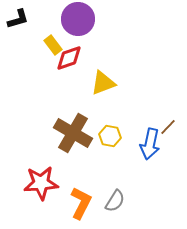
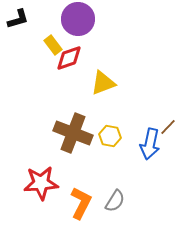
brown cross: rotated 9 degrees counterclockwise
